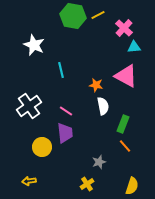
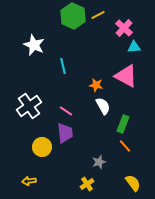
green hexagon: rotated 15 degrees clockwise
cyan line: moved 2 px right, 4 px up
white semicircle: rotated 18 degrees counterclockwise
yellow semicircle: moved 1 px right, 3 px up; rotated 54 degrees counterclockwise
